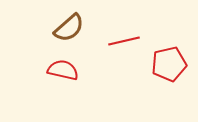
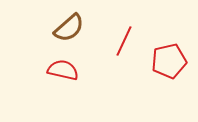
red line: rotated 52 degrees counterclockwise
red pentagon: moved 3 px up
